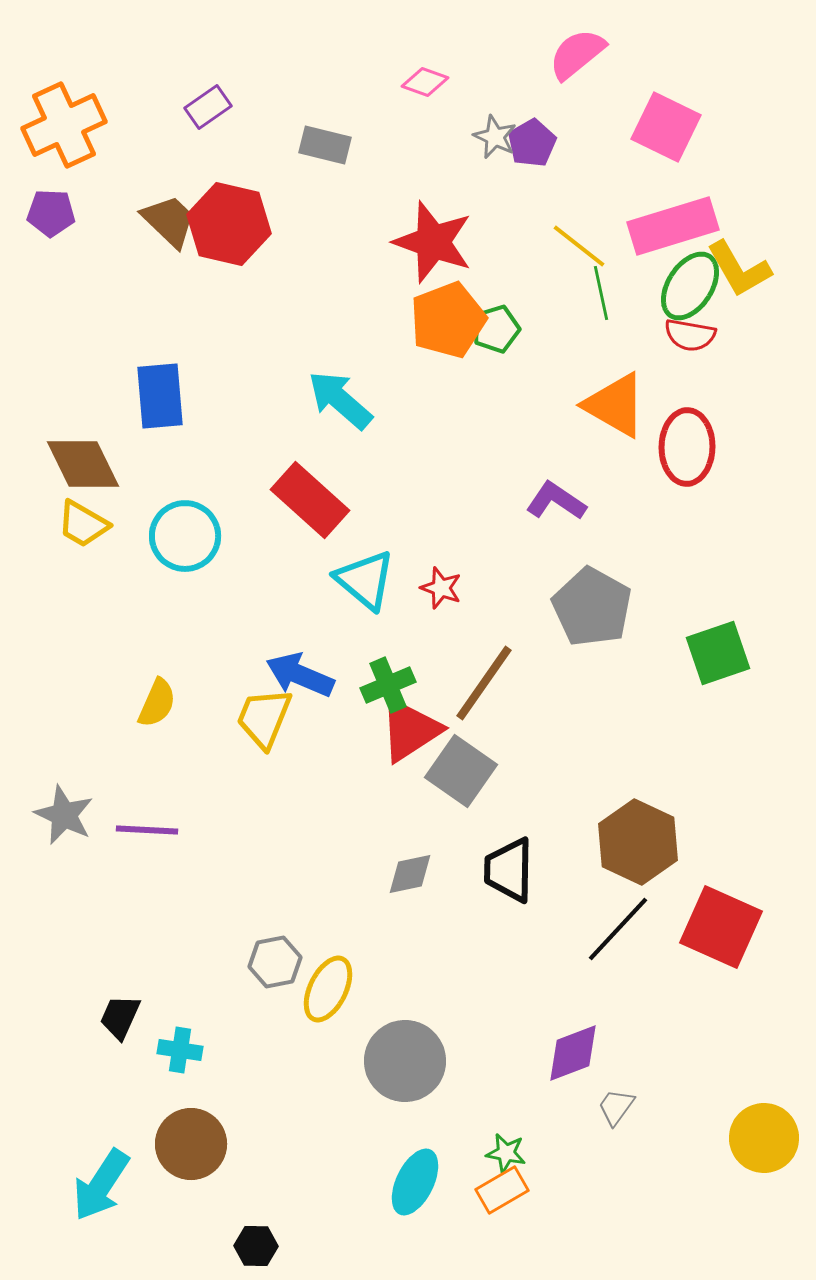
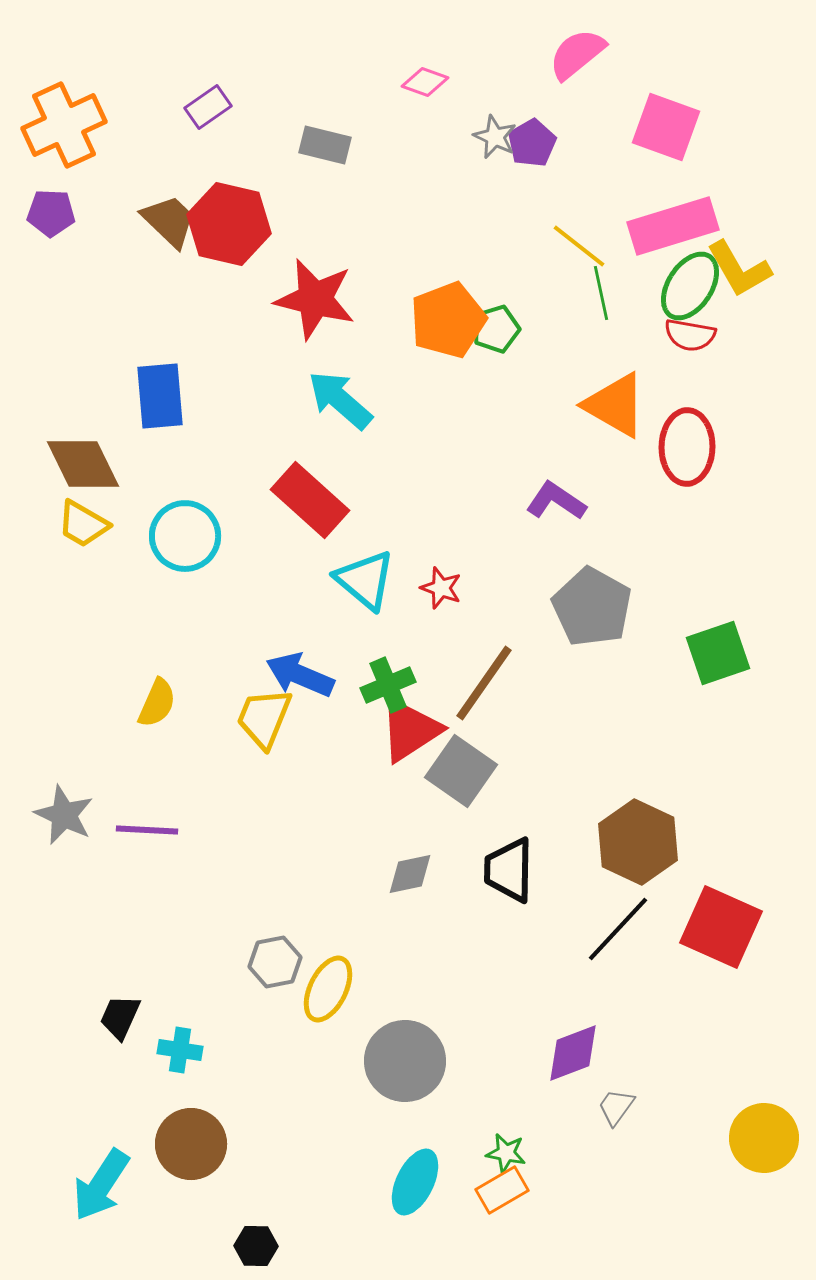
pink square at (666, 127): rotated 6 degrees counterclockwise
red star at (433, 242): moved 118 px left, 57 px down; rotated 6 degrees counterclockwise
